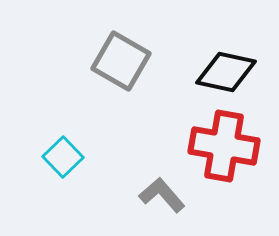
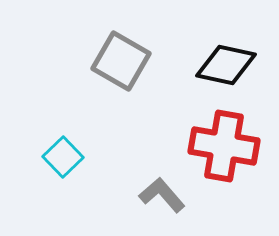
black diamond: moved 7 px up
